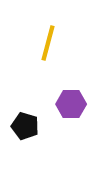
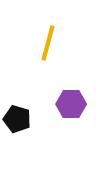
black pentagon: moved 8 px left, 7 px up
